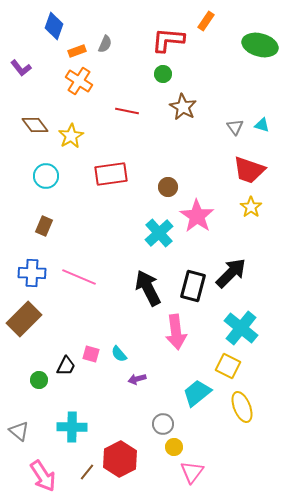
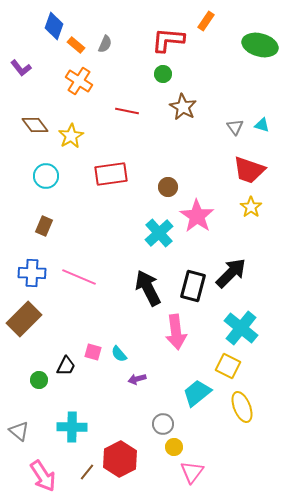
orange rectangle at (77, 51): moved 1 px left, 6 px up; rotated 60 degrees clockwise
pink square at (91, 354): moved 2 px right, 2 px up
